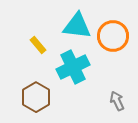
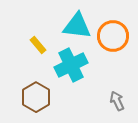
cyan cross: moved 2 px left, 2 px up
